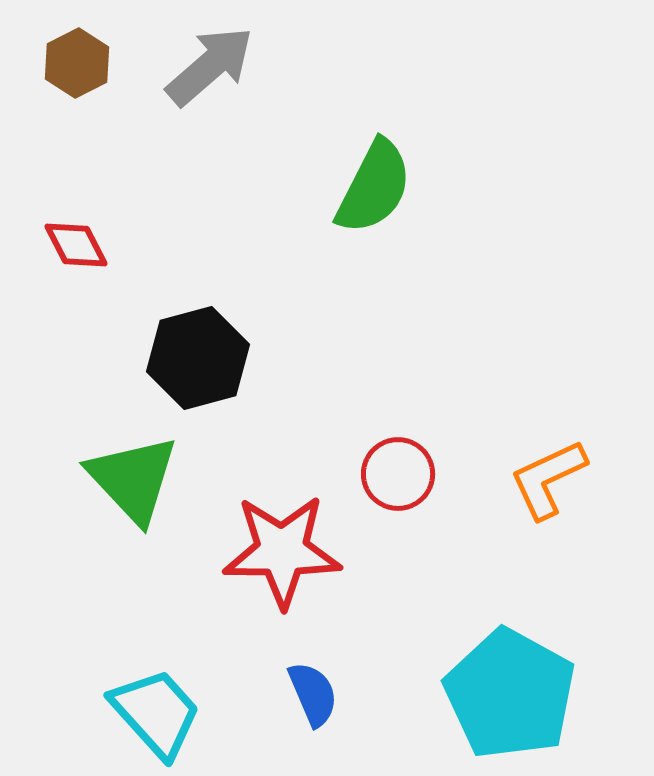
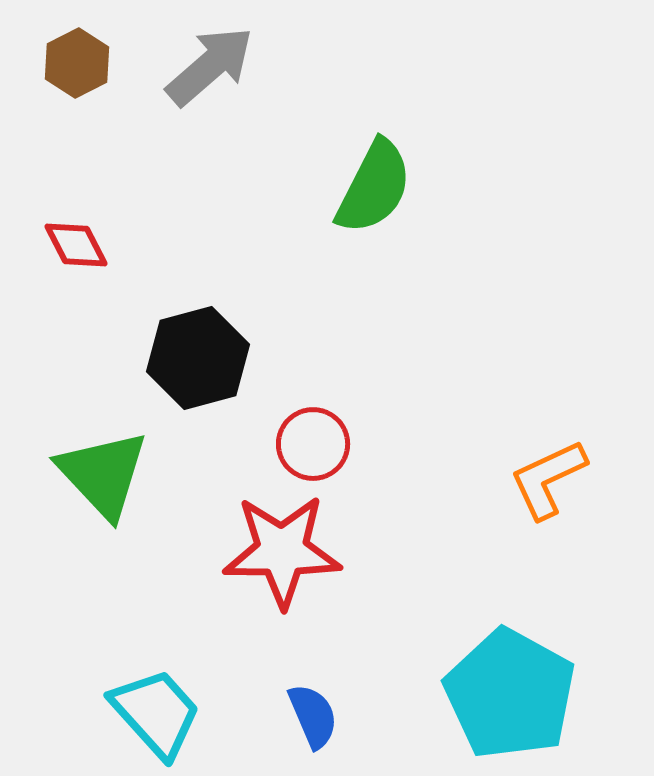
red circle: moved 85 px left, 30 px up
green triangle: moved 30 px left, 5 px up
blue semicircle: moved 22 px down
